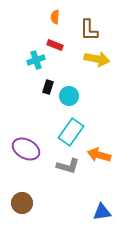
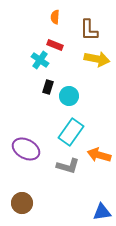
cyan cross: moved 4 px right; rotated 36 degrees counterclockwise
